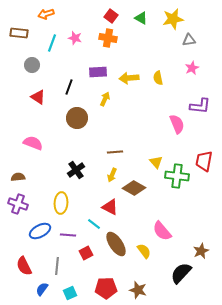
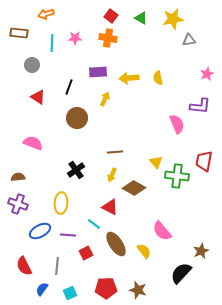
pink star at (75, 38): rotated 16 degrees counterclockwise
cyan line at (52, 43): rotated 18 degrees counterclockwise
pink star at (192, 68): moved 15 px right, 6 px down
